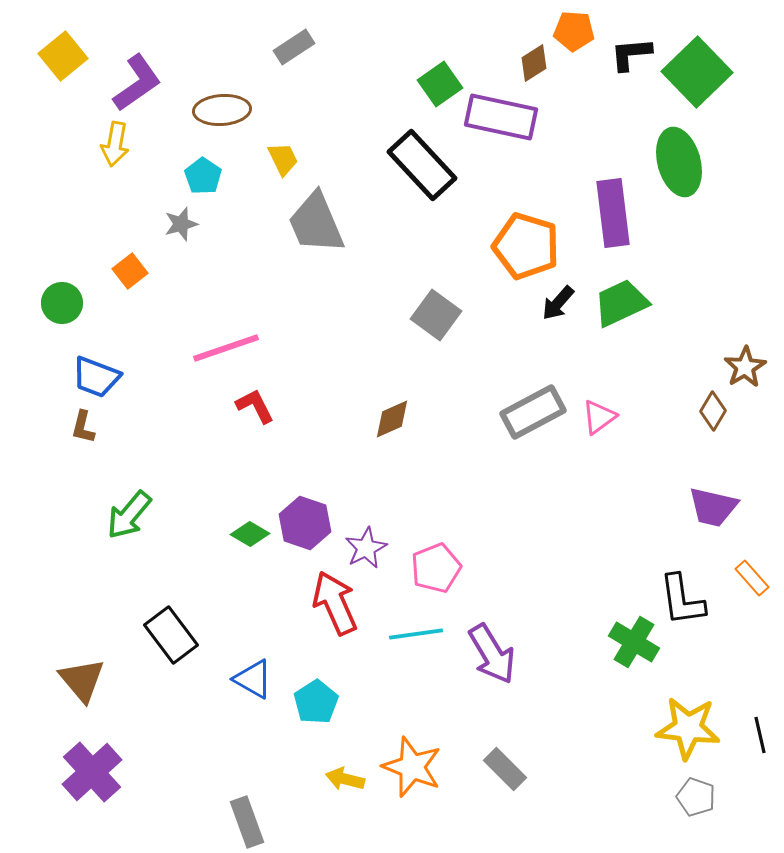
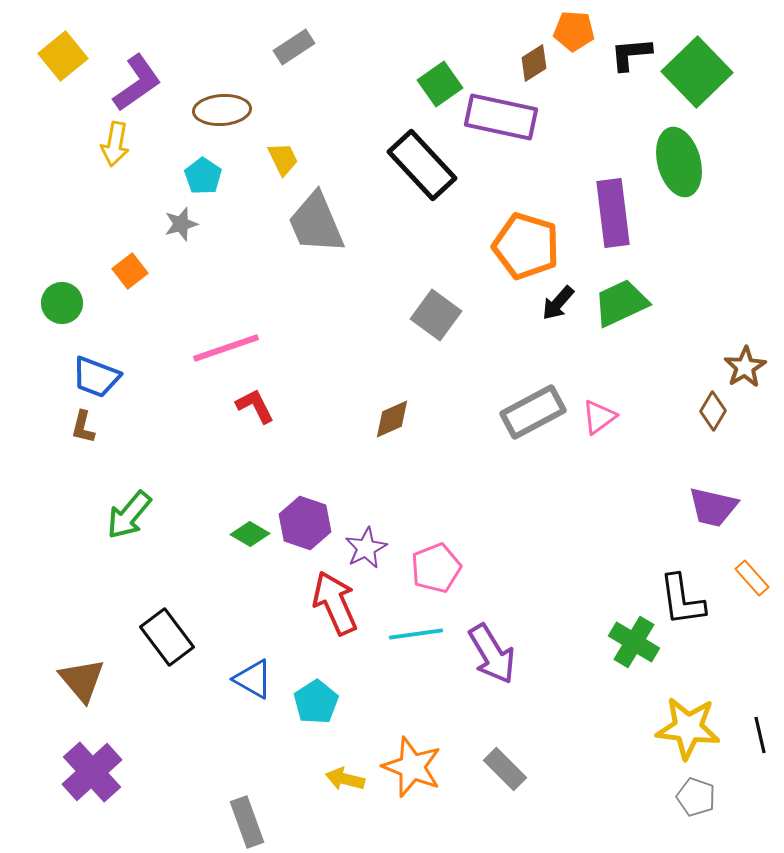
black rectangle at (171, 635): moved 4 px left, 2 px down
